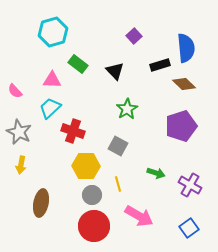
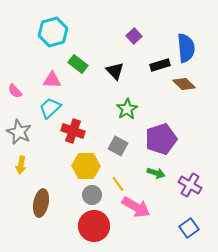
purple pentagon: moved 20 px left, 13 px down
yellow line: rotated 21 degrees counterclockwise
pink arrow: moved 3 px left, 9 px up
